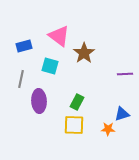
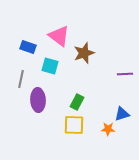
blue rectangle: moved 4 px right, 1 px down; rotated 35 degrees clockwise
brown star: rotated 15 degrees clockwise
purple ellipse: moved 1 px left, 1 px up
